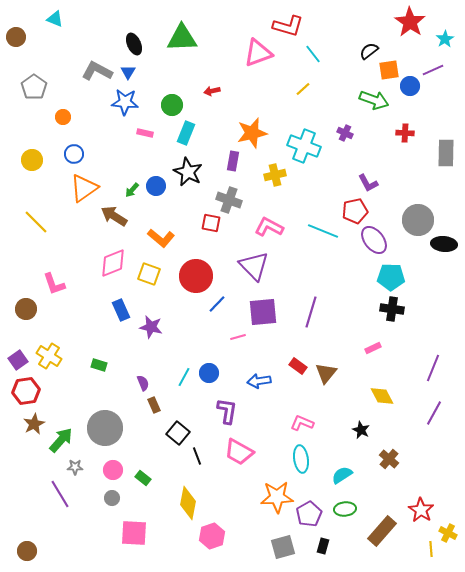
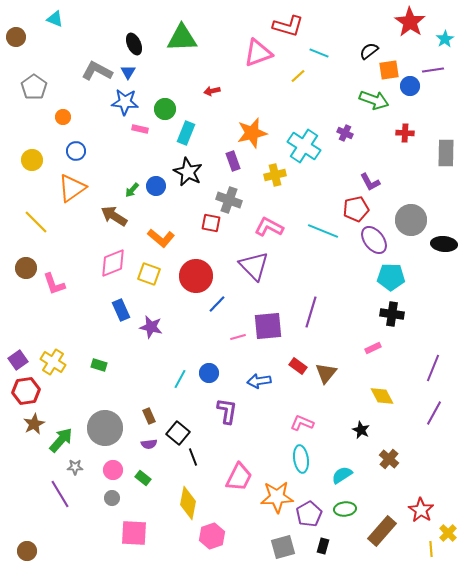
cyan line at (313, 54): moved 6 px right, 1 px up; rotated 30 degrees counterclockwise
purple line at (433, 70): rotated 15 degrees clockwise
yellow line at (303, 89): moved 5 px left, 13 px up
green circle at (172, 105): moved 7 px left, 4 px down
pink rectangle at (145, 133): moved 5 px left, 4 px up
cyan cross at (304, 146): rotated 12 degrees clockwise
blue circle at (74, 154): moved 2 px right, 3 px up
purple rectangle at (233, 161): rotated 30 degrees counterclockwise
purple L-shape at (368, 183): moved 2 px right, 1 px up
orange triangle at (84, 188): moved 12 px left
red pentagon at (355, 211): moved 1 px right, 2 px up
gray circle at (418, 220): moved 7 px left
brown circle at (26, 309): moved 41 px up
black cross at (392, 309): moved 5 px down
purple square at (263, 312): moved 5 px right, 14 px down
yellow cross at (49, 356): moved 4 px right, 6 px down
cyan line at (184, 377): moved 4 px left, 2 px down
purple semicircle at (143, 383): moved 6 px right, 61 px down; rotated 105 degrees clockwise
brown rectangle at (154, 405): moved 5 px left, 11 px down
pink trapezoid at (239, 452): moved 25 px down; rotated 92 degrees counterclockwise
black line at (197, 456): moved 4 px left, 1 px down
yellow cross at (448, 533): rotated 18 degrees clockwise
